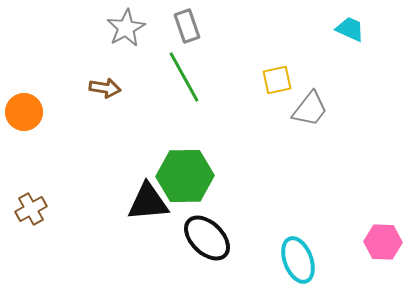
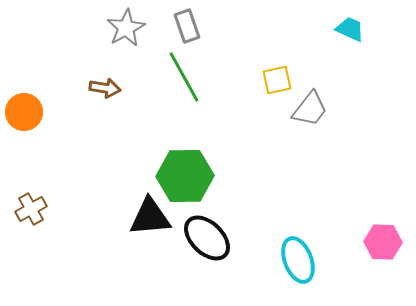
black triangle: moved 2 px right, 15 px down
